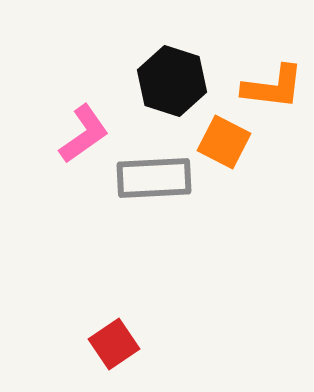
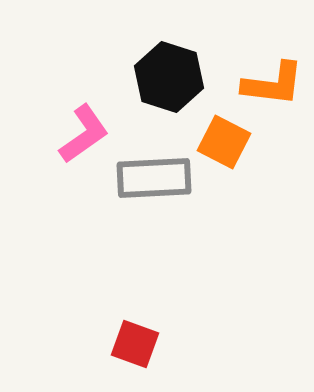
black hexagon: moved 3 px left, 4 px up
orange L-shape: moved 3 px up
red square: moved 21 px right; rotated 36 degrees counterclockwise
